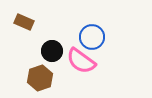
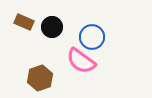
black circle: moved 24 px up
